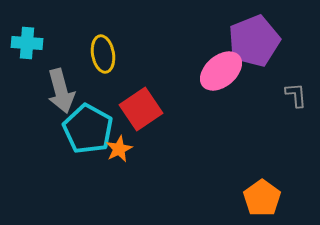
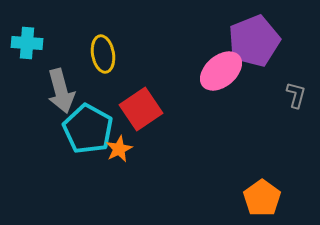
gray L-shape: rotated 20 degrees clockwise
